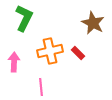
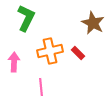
green L-shape: moved 2 px right
